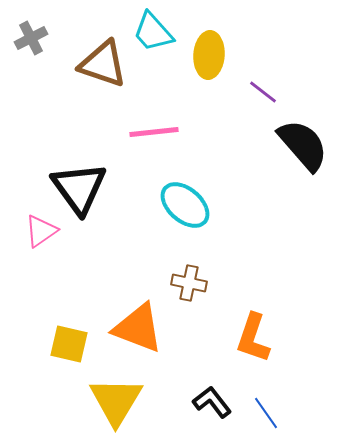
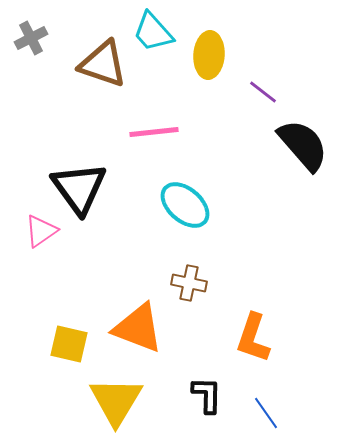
black L-shape: moved 5 px left, 7 px up; rotated 39 degrees clockwise
